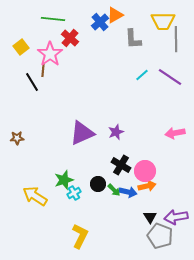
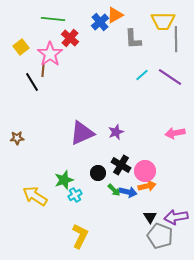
black circle: moved 11 px up
cyan cross: moved 1 px right, 2 px down
